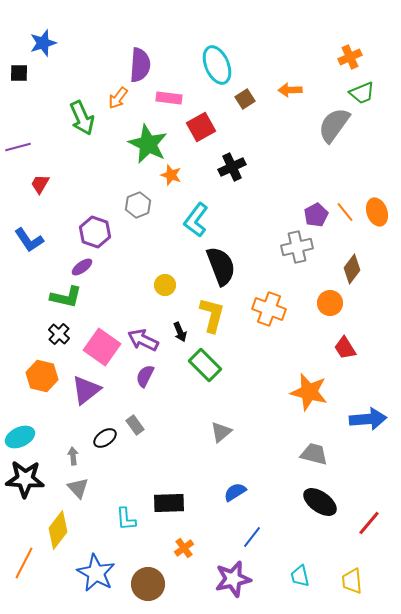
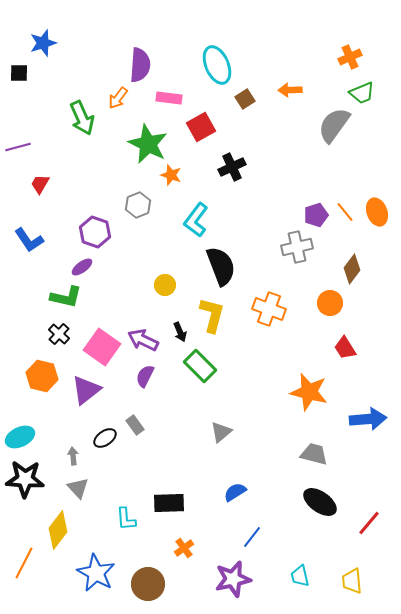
purple pentagon at (316, 215): rotated 10 degrees clockwise
green rectangle at (205, 365): moved 5 px left, 1 px down
